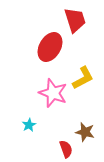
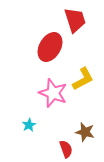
yellow L-shape: moved 1 px down
